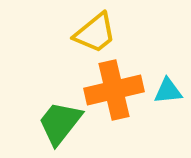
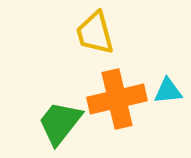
yellow trapezoid: rotated 114 degrees clockwise
orange cross: moved 3 px right, 9 px down
